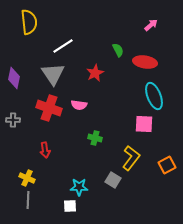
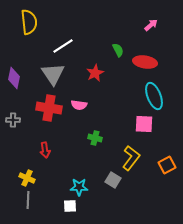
red cross: rotated 10 degrees counterclockwise
